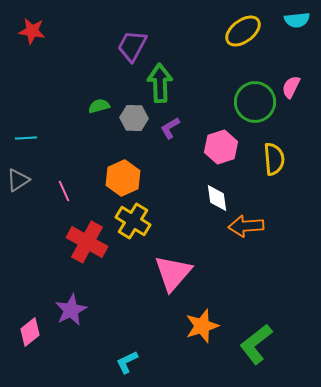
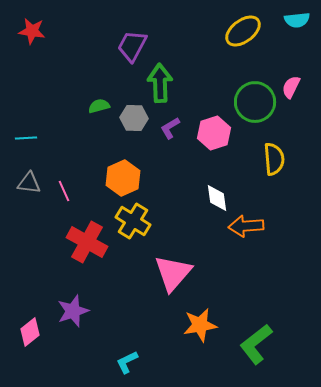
pink hexagon: moved 7 px left, 14 px up
gray triangle: moved 11 px right, 3 px down; rotated 40 degrees clockwise
purple star: moved 2 px right, 1 px down; rotated 8 degrees clockwise
orange star: moved 2 px left, 1 px up; rotated 8 degrees clockwise
